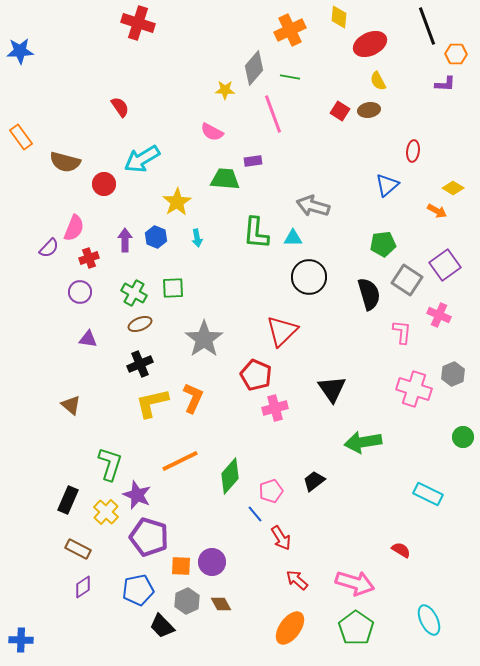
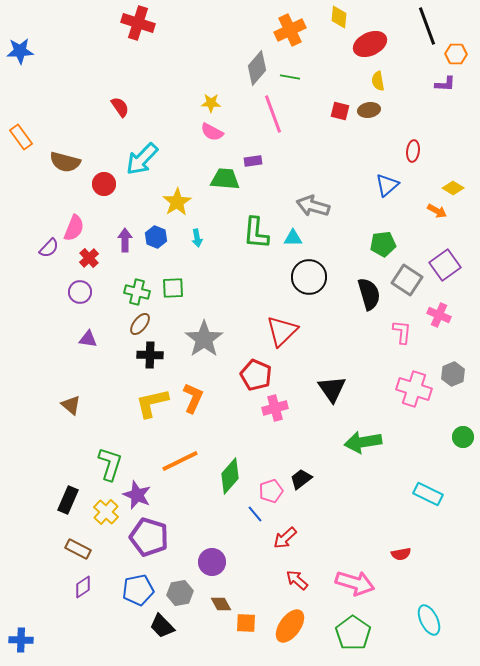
gray diamond at (254, 68): moved 3 px right
yellow semicircle at (378, 81): rotated 18 degrees clockwise
yellow star at (225, 90): moved 14 px left, 13 px down
red square at (340, 111): rotated 18 degrees counterclockwise
cyan arrow at (142, 159): rotated 15 degrees counterclockwise
red cross at (89, 258): rotated 24 degrees counterclockwise
green cross at (134, 293): moved 3 px right, 1 px up; rotated 15 degrees counterclockwise
brown ellipse at (140, 324): rotated 30 degrees counterclockwise
black cross at (140, 364): moved 10 px right, 9 px up; rotated 25 degrees clockwise
black trapezoid at (314, 481): moved 13 px left, 2 px up
red arrow at (281, 538): moved 4 px right; rotated 80 degrees clockwise
red semicircle at (401, 550): moved 4 px down; rotated 138 degrees clockwise
orange square at (181, 566): moved 65 px right, 57 px down
gray hexagon at (187, 601): moved 7 px left, 8 px up; rotated 15 degrees clockwise
orange ellipse at (290, 628): moved 2 px up
green pentagon at (356, 628): moved 3 px left, 5 px down
